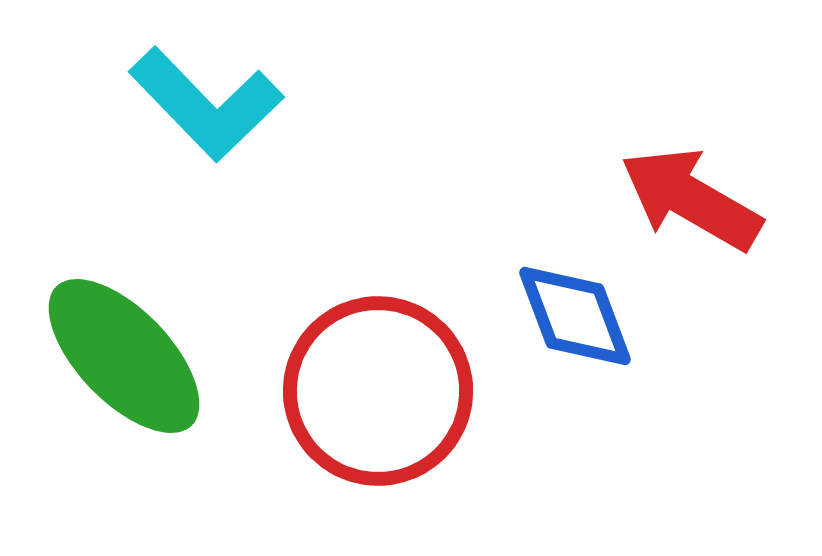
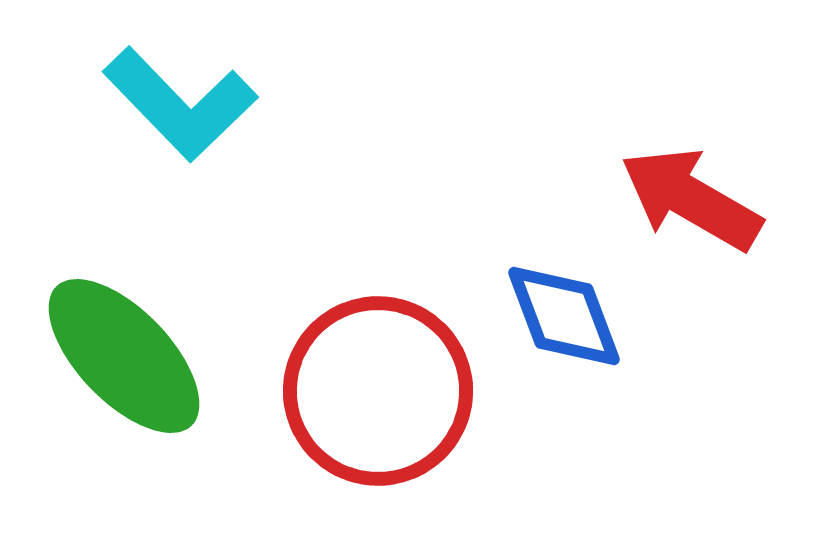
cyan L-shape: moved 26 px left
blue diamond: moved 11 px left
